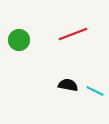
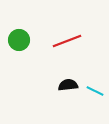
red line: moved 6 px left, 7 px down
black semicircle: rotated 18 degrees counterclockwise
